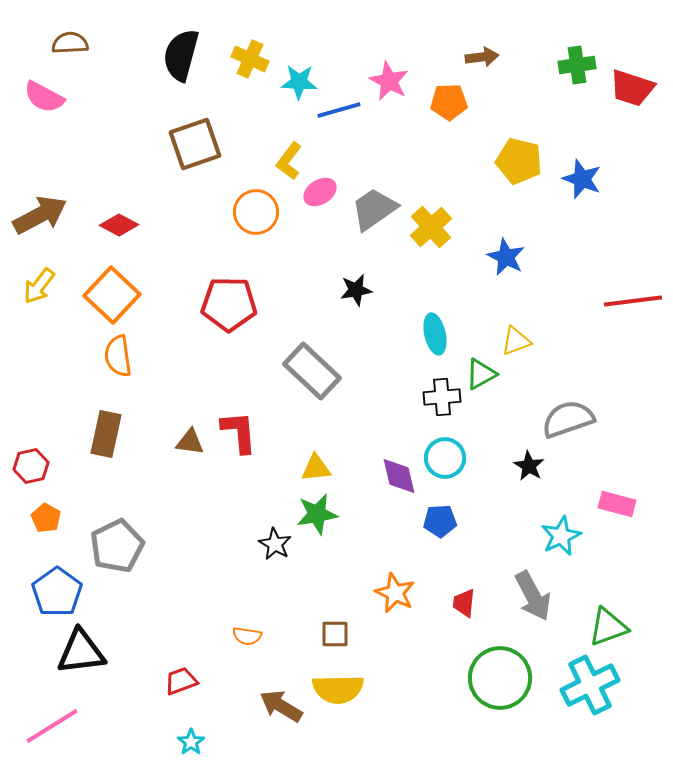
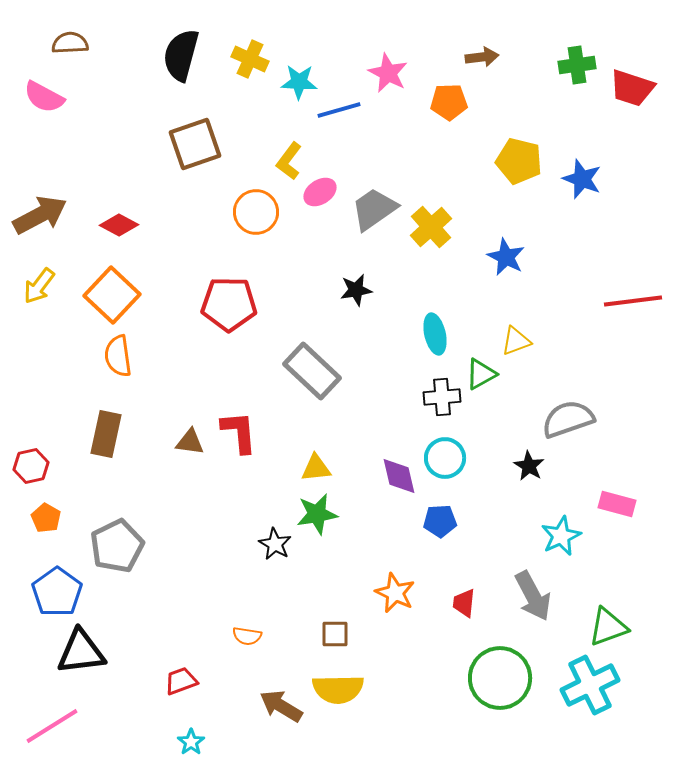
pink star at (389, 81): moved 1 px left, 8 px up
